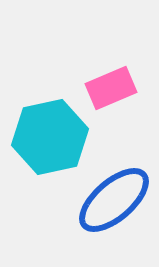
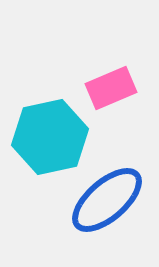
blue ellipse: moved 7 px left
